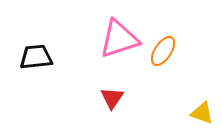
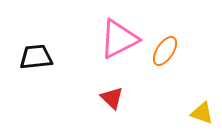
pink triangle: rotated 9 degrees counterclockwise
orange ellipse: moved 2 px right
red triangle: rotated 20 degrees counterclockwise
